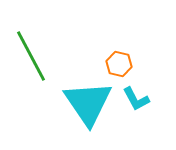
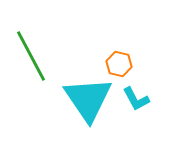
cyan triangle: moved 4 px up
